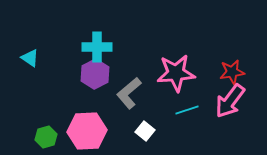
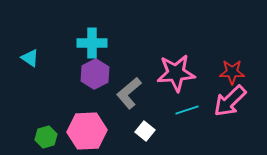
cyan cross: moved 5 px left, 4 px up
red star: rotated 10 degrees clockwise
pink arrow: rotated 9 degrees clockwise
